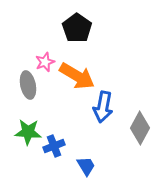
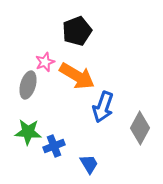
black pentagon: moved 3 px down; rotated 16 degrees clockwise
gray ellipse: rotated 28 degrees clockwise
blue arrow: rotated 8 degrees clockwise
blue trapezoid: moved 3 px right, 2 px up
